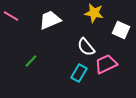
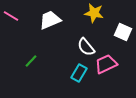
white square: moved 2 px right, 2 px down
